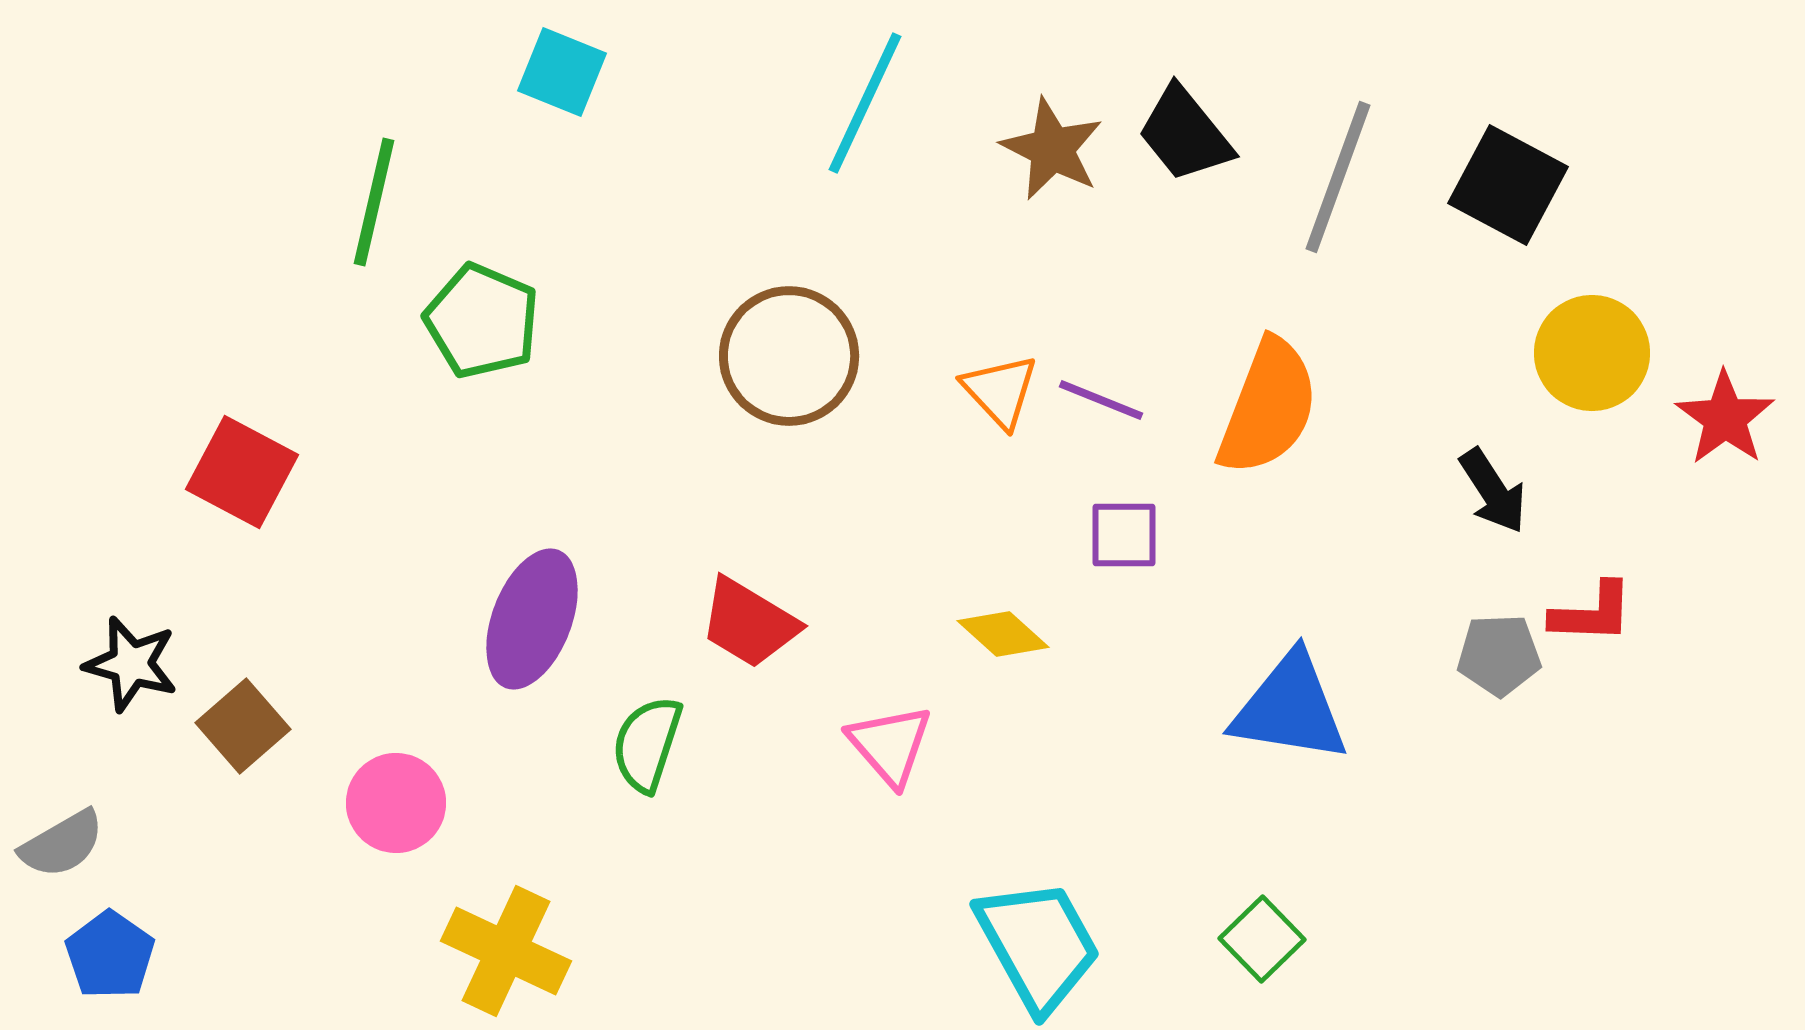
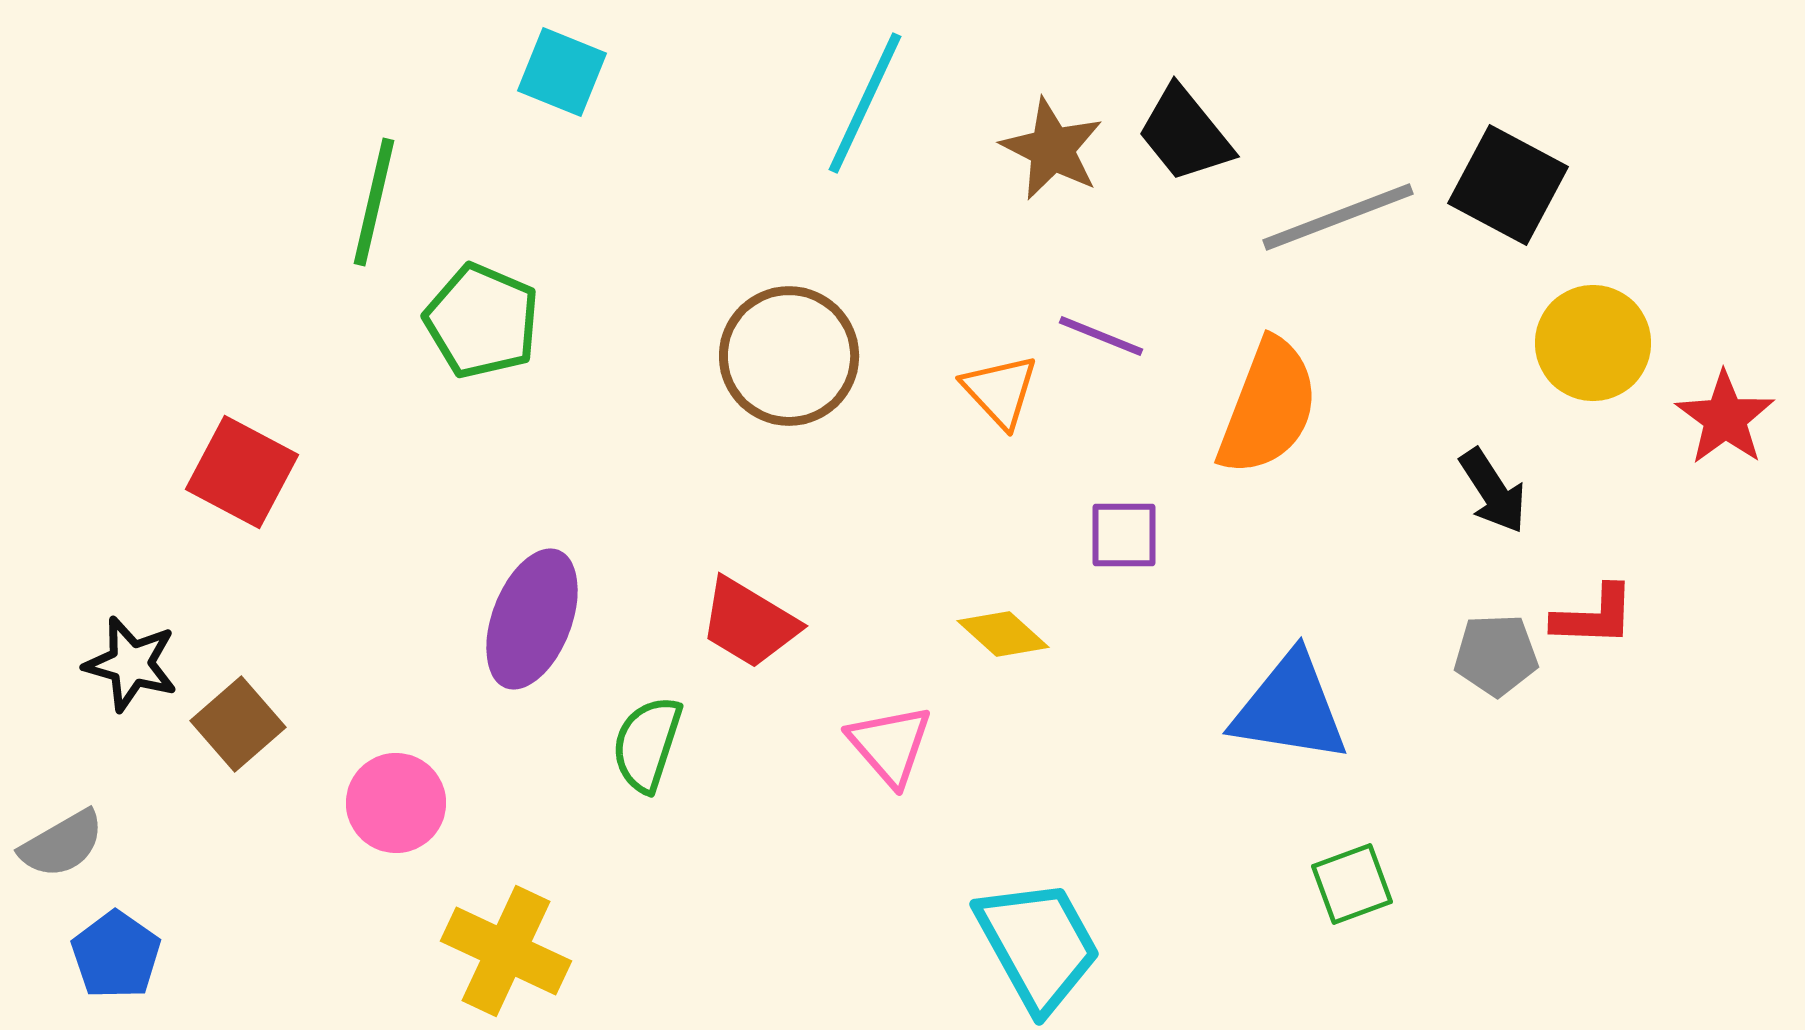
gray line: moved 40 px down; rotated 49 degrees clockwise
yellow circle: moved 1 px right, 10 px up
purple line: moved 64 px up
red L-shape: moved 2 px right, 3 px down
gray pentagon: moved 3 px left
brown square: moved 5 px left, 2 px up
green square: moved 90 px right, 55 px up; rotated 24 degrees clockwise
blue pentagon: moved 6 px right
